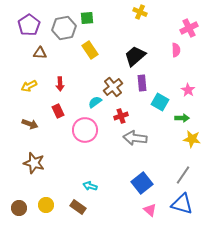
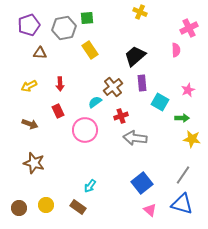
purple pentagon: rotated 15 degrees clockwise
pink star: rotated 16 degrees clockwise
cyan arrow: rotated 72 degrees counterclockwise
